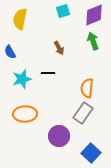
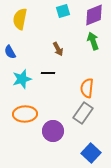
brown arrow: moved 1 px left, 1 px down
purple circle: moved 6 px left, 5 px up
